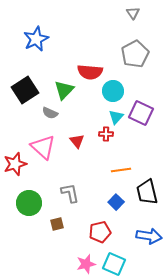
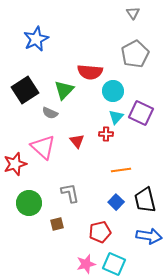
black trapezoid: moved 2 px left, 8 px down
